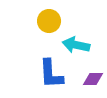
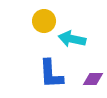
yellow circle: moved 5 px left
cyan arrow: moved 4 px left, 6 px up
